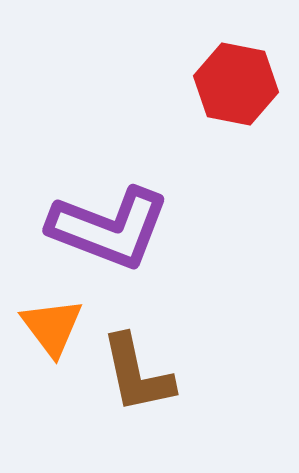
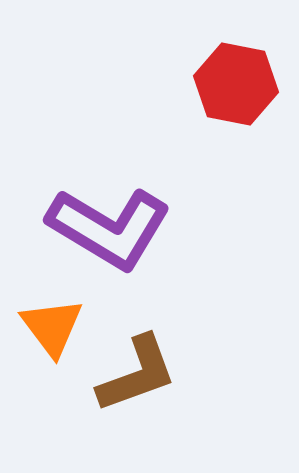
purple L-shape: rotated 10 degrees clockwise
brown L-shape: rotated 98 degrees counterclockwise
